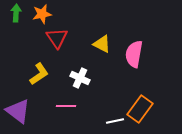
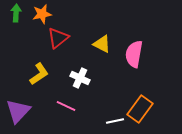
red triangle: moved 1 px right; rotated 25 degrees clockwise
pink line: rotated 24 degrees clockwise
purple triangle: rotated 36 degrees clockwise
